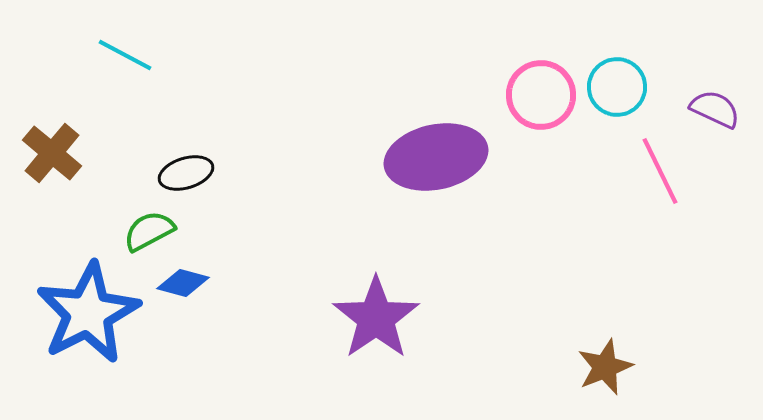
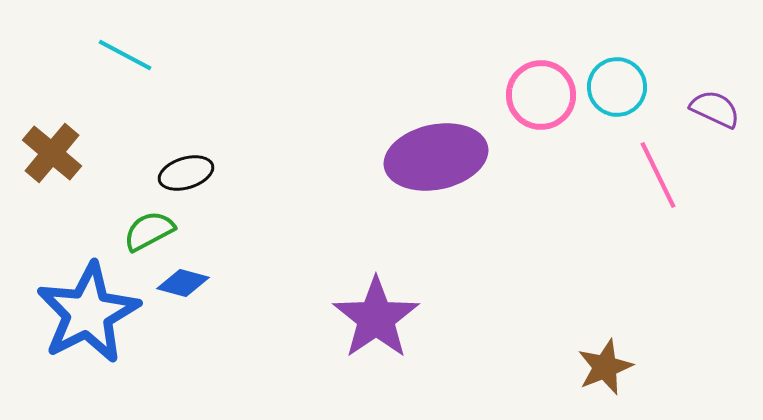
pink line: moved 2 px left, 4 px down
